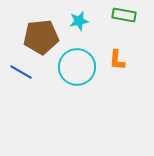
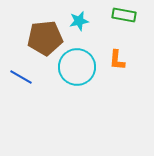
brown pentagon: moved 4 px right, 1 px down
blue line: moved 5 px down
